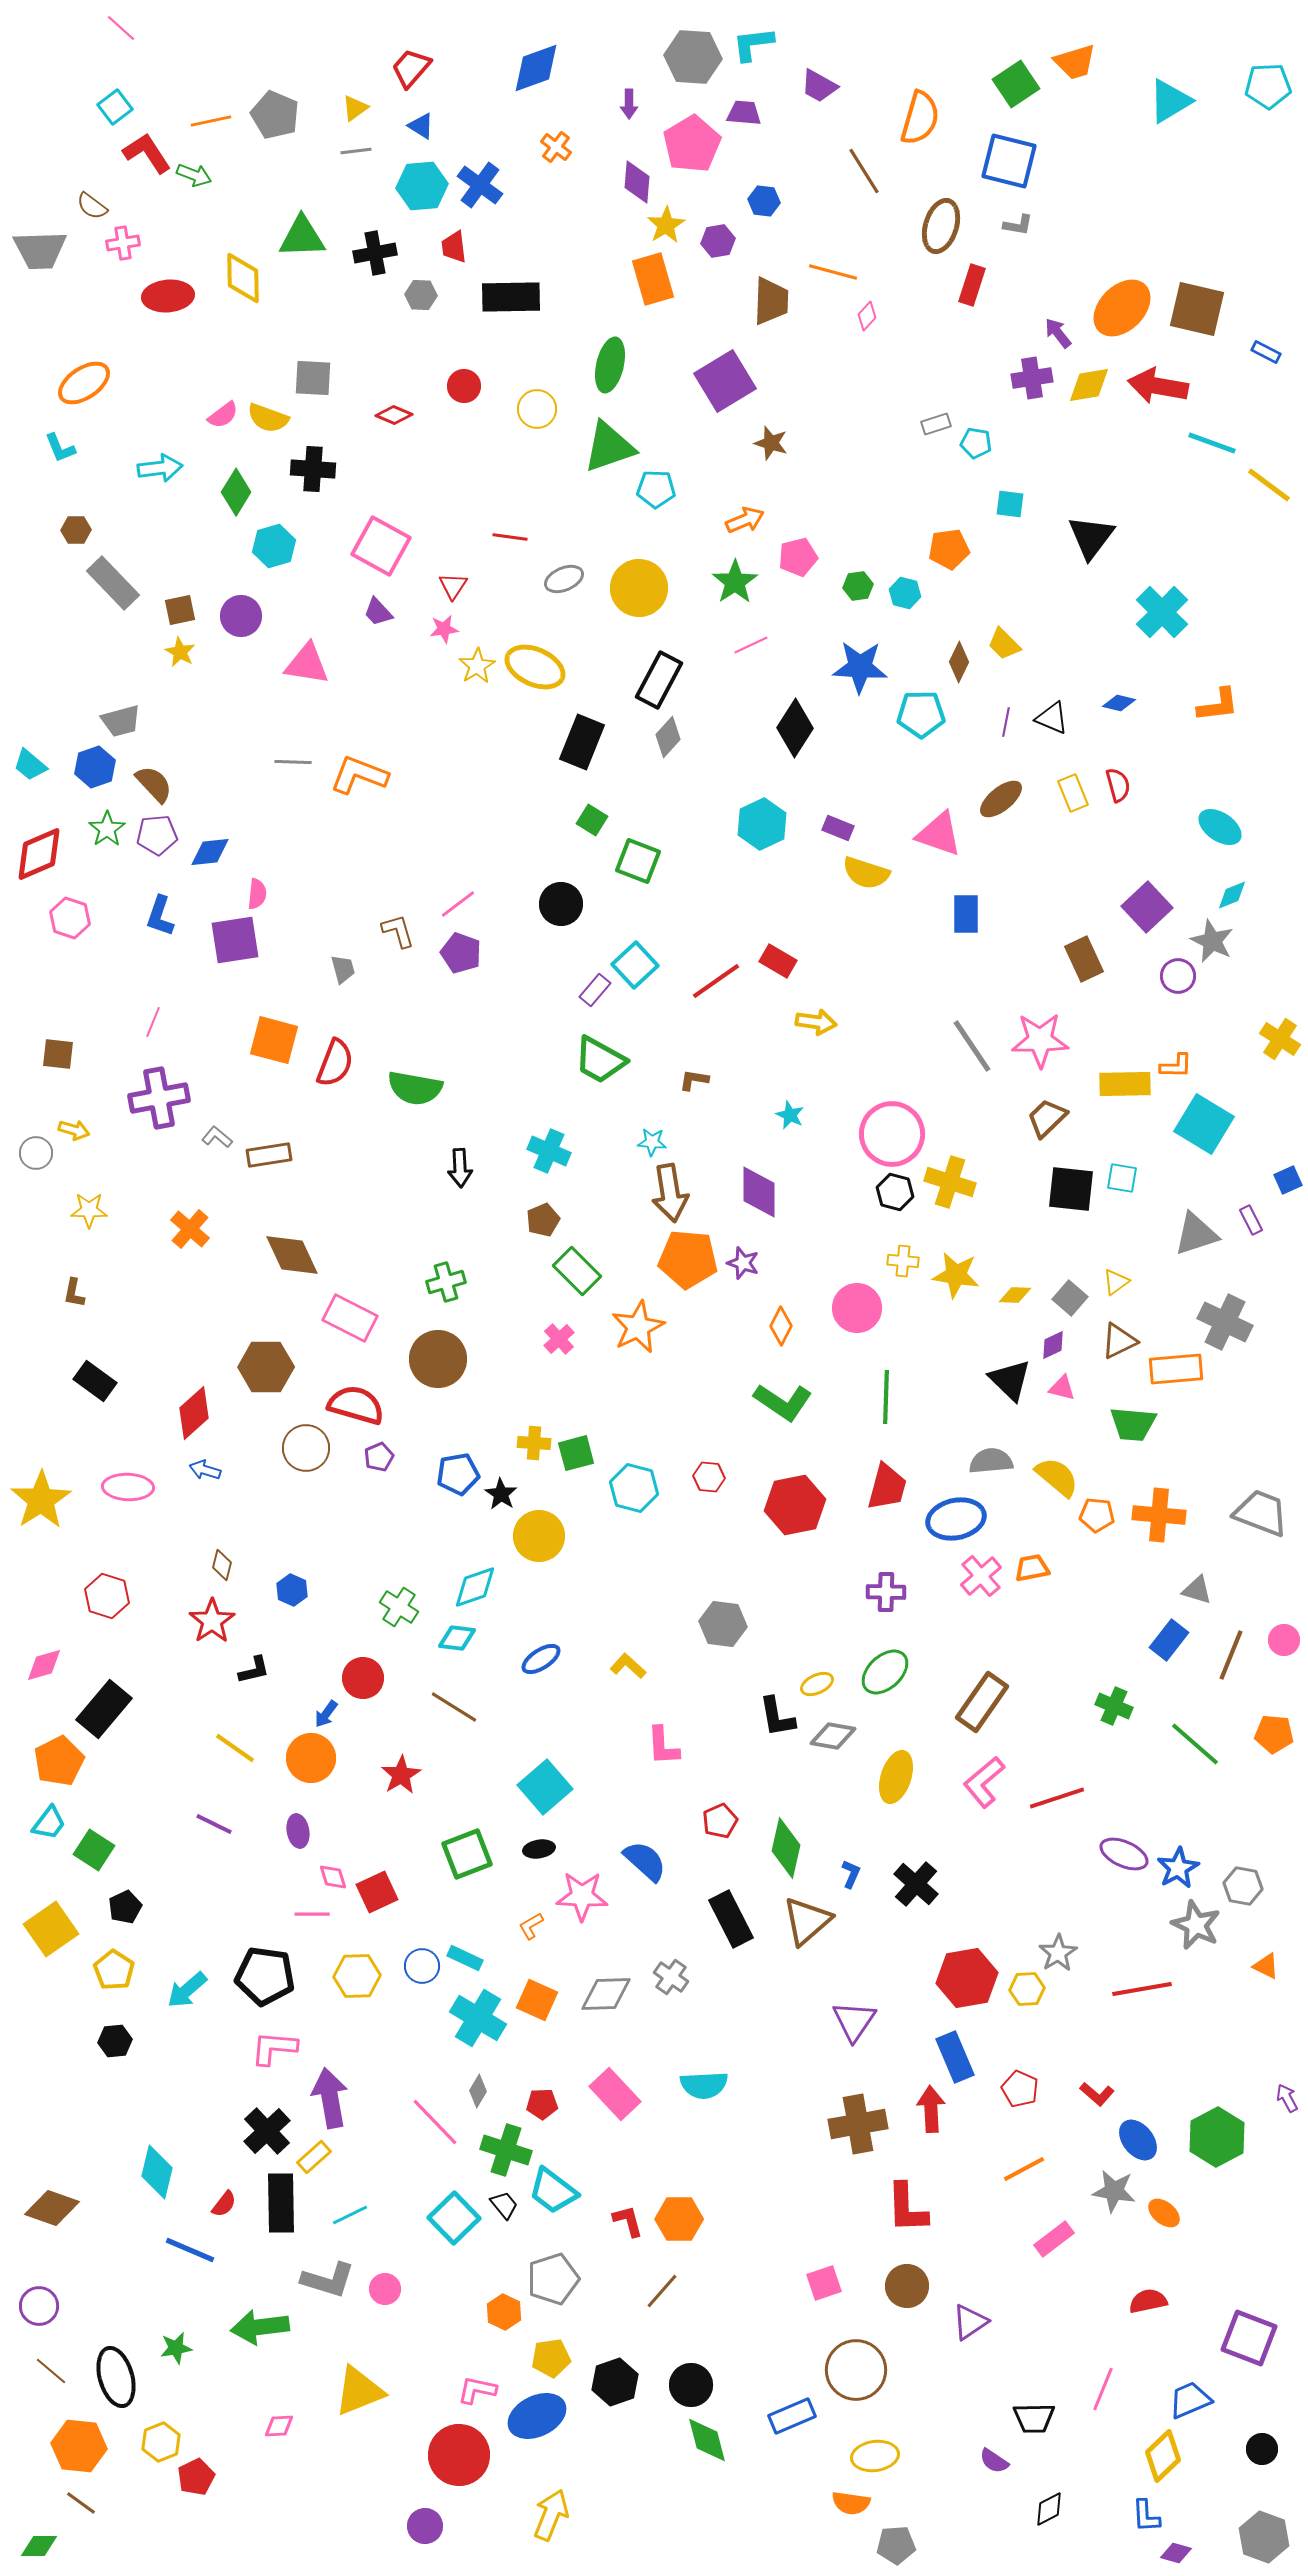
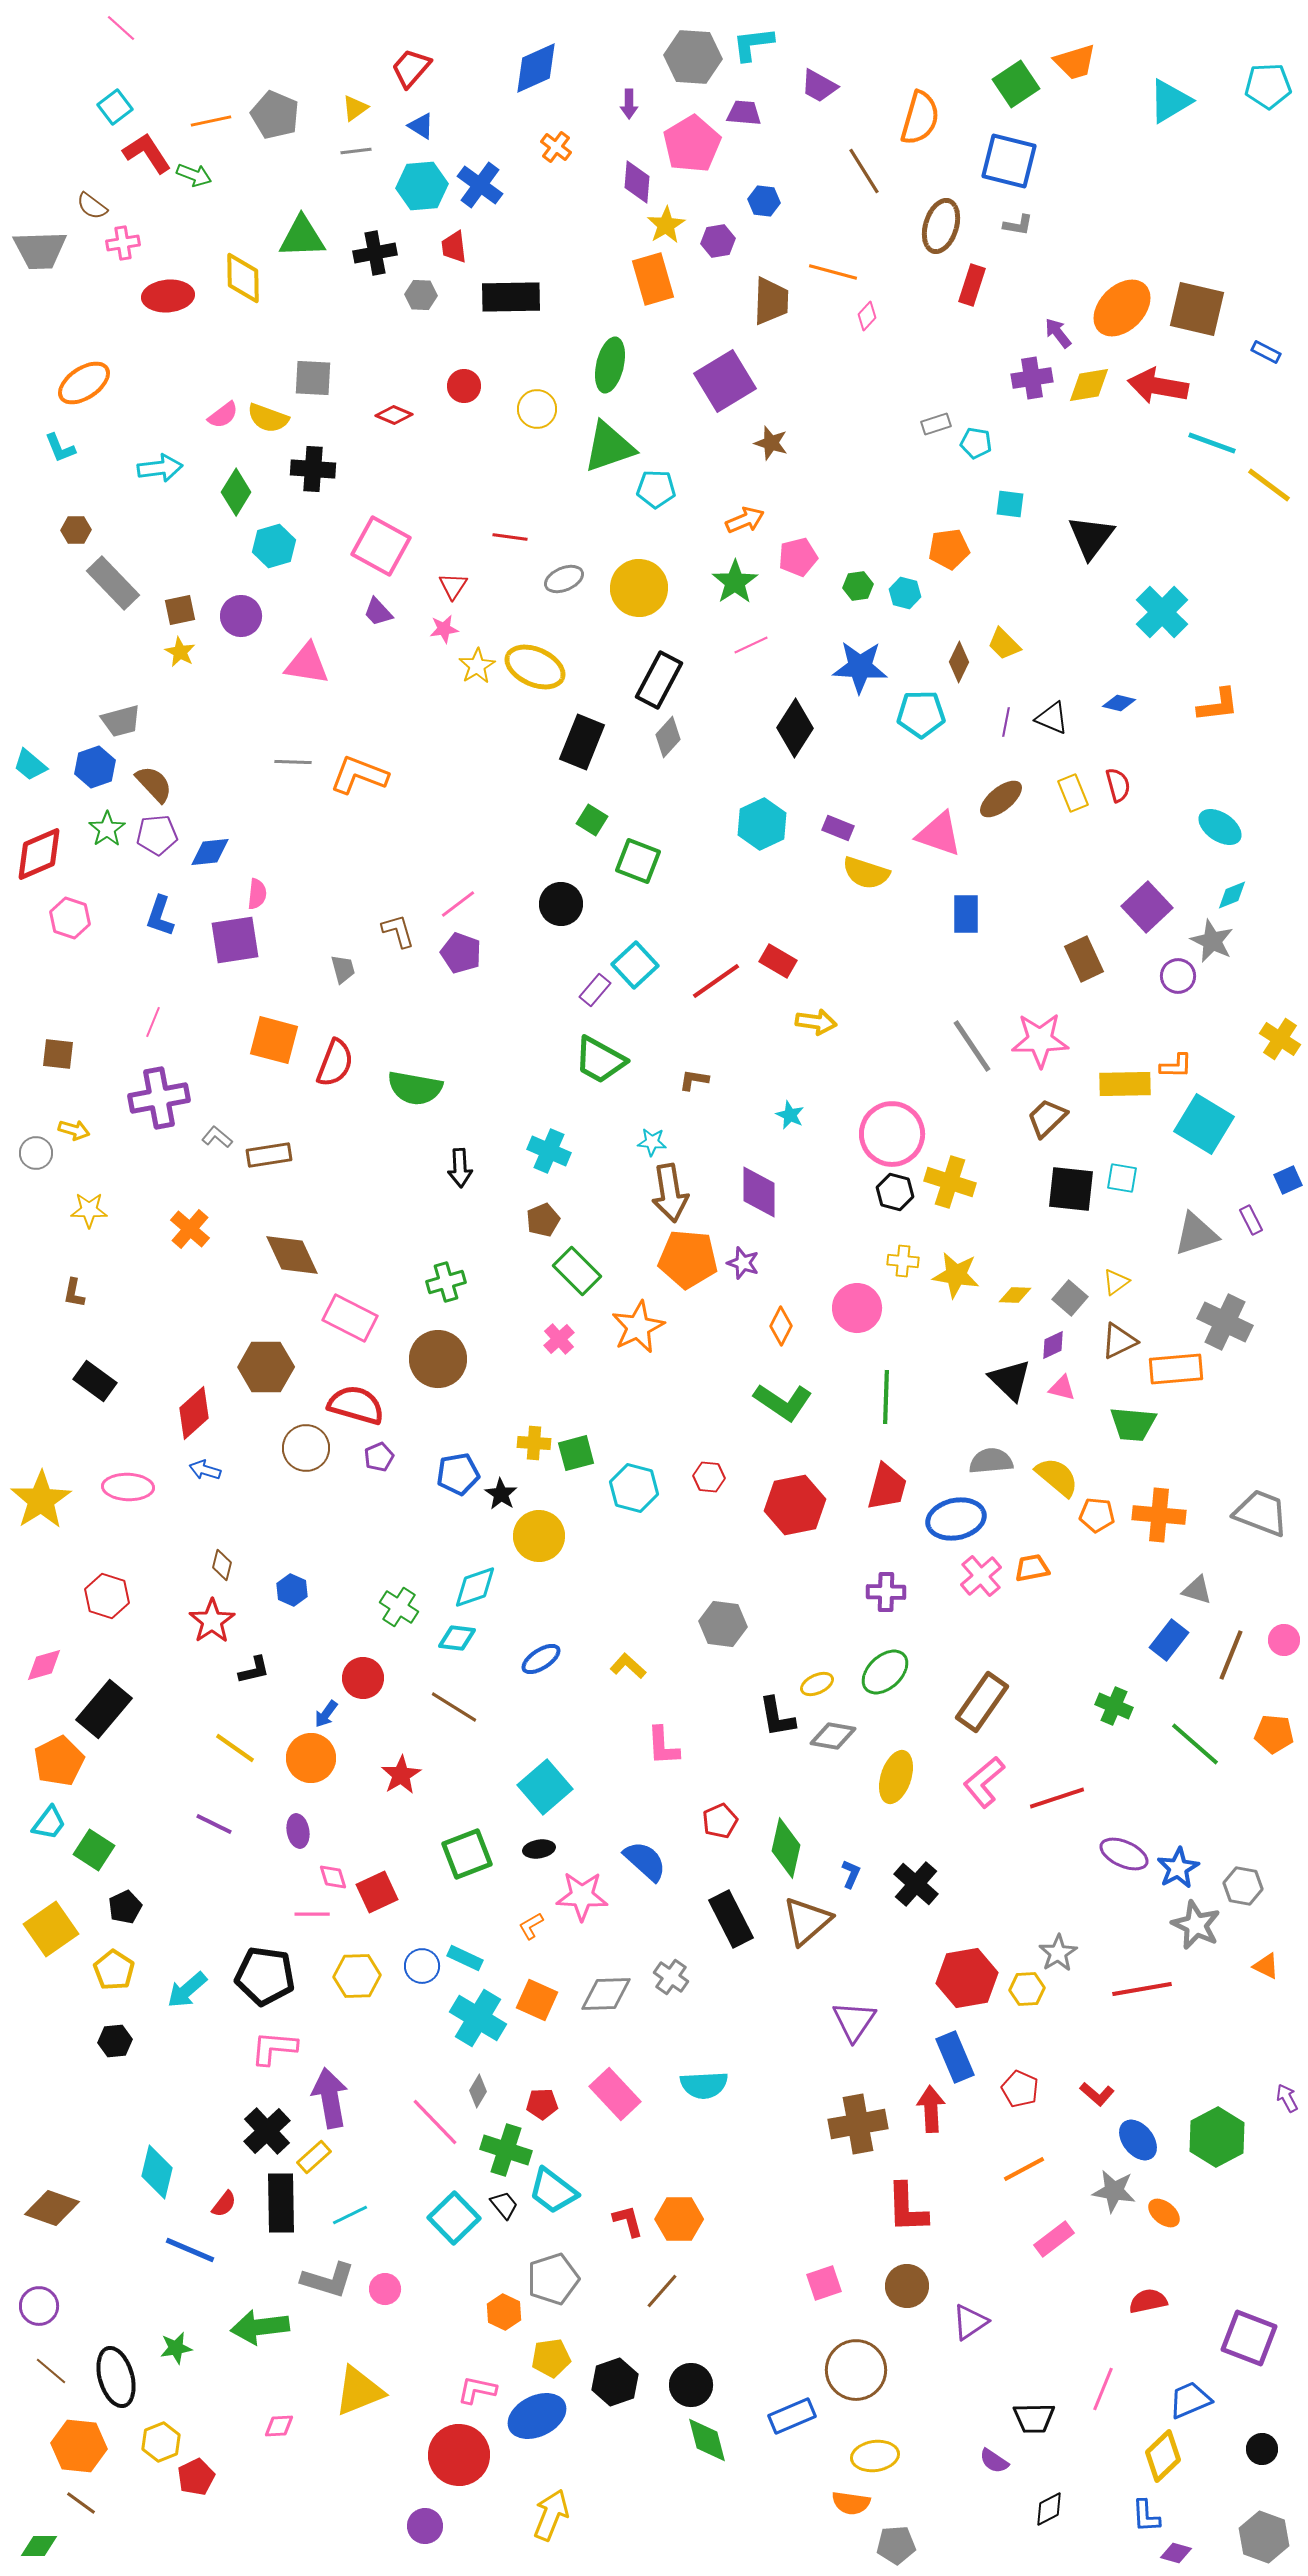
blue diamond at (536, 68): rotated 4 degrees counterclockwise
